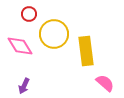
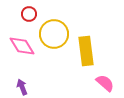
pink diamond: moved 2 px right
purple arrow: moved 2 px left, 1 px down; rotated 133 degrees clockwise
